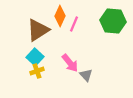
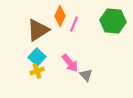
cyan square: moved 2 px right
